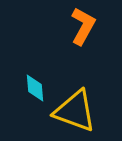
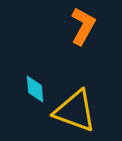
cyan diamond: moved 1 px down
